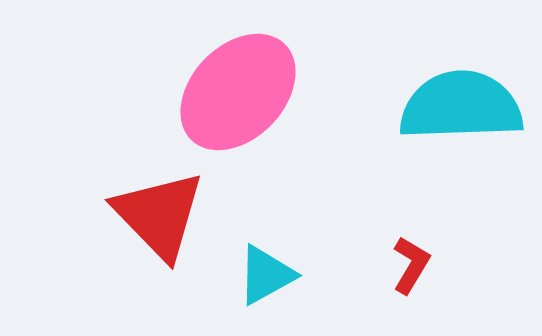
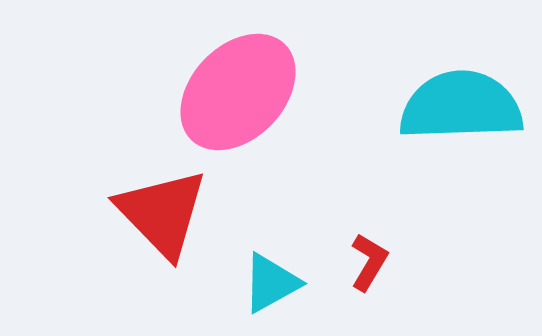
red triangle: moved 3 px right, 2 px up
red L-shape: moved 42 px left, 3 px up
cyan triangle: moved 5 px right, 8 px down
